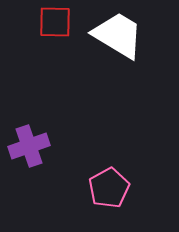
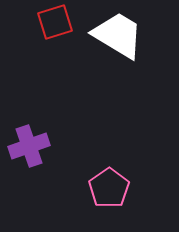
red square: rotated 18 degrees counterclockwise
pink pentagon: rotated 6 degrees counterclockwise
